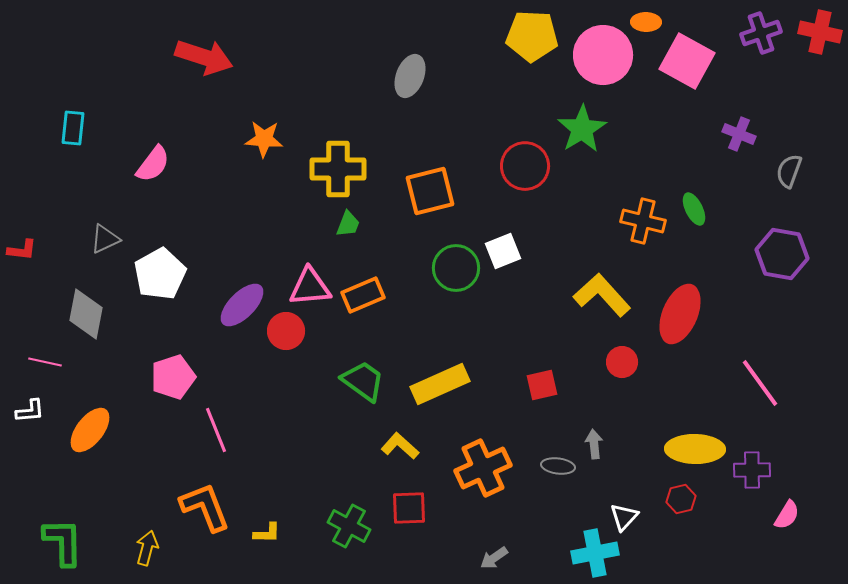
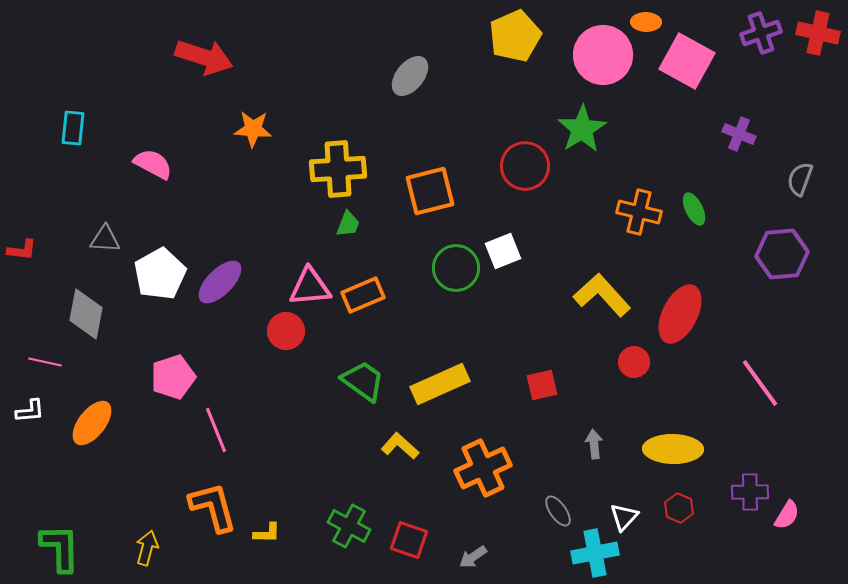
red cross at (820, 32): moved 2 px left, 1 px down
yellow pentagon at (532, 36): moved 17 px left; rotated 27 degrees counterclockwise
gray ellipse at (410, 76): rotated 18 degrees clockwise
orange star at (264, 139): moved 11 px left, 10 px up
pink semicircle at (153, 164): rotated 99 degrees counterclockwise
yellow cross at (338, 169): rotated 4 degrees counterclockwise
gray semicircle at (789, 171): moved 11 px right, 8 px down
orange cross at (643, 221): moved 4 px left, 9 px up
gray triangle at (105, 239): rotated 28 degrees clockwise
purple hexagon at (782, 254): rotated 15 degrees counterclockwise
purple ellipse at (242, 305): moved 22 px left, 23 px up
red ellipse at (680, 314): rotated 4 degrees clockwise
red circle at (622, 362): moved 12 px right
orange ellipse at (90, 430): moved 2 px right, 7 px up
yellow ellipse at (695, 449): moved 22 px left
gray ellipse at (558, 466): moved 45 px down; rotated 48 degrees clockwise
purple cross at (752, 470): moved 2 px left, 22 px down
red hexagon at (681, 499): moved 2 px left, 9 px down; rotated 24 degrees counterclockwise
orange L-shape at (205, 507): moved 8 px right; rotated 6 degrees clockwise
red square at (409, 508): moved 32 px down; rotated 21 degrees clockwise
green L-shape at (63, 542): moved 3 px left, 6 px down
gray arrow at (494, 558): moved 21 px left, 1 px up
